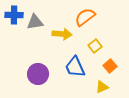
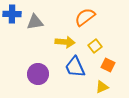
blue cross: moved 2 px left, 1 px up
yellow arrow: moved 3 px right, 8 px down
orange square: moved 2 px left, 1 px up; rotated 24 degrees counterclockwise
